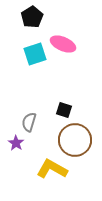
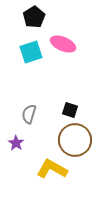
black pentagon: moved 2 px right
cyan square: moved 4 px left, 2 px up
black square: moved 6 px right
gray semicircle: moved 8 px up
